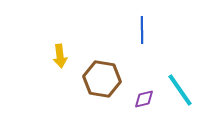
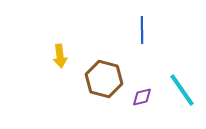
brown hexagon: moved 2 px right; rotated 6 degrees clockwise
cyan line: moved 2 px right
purple diamond: moved 2 px left, 2 px up
